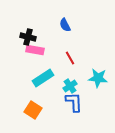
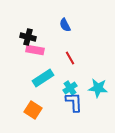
cyan star: moved 10 px down
cyan cross: moved 2 px down
